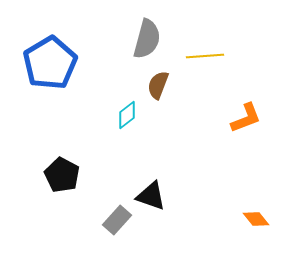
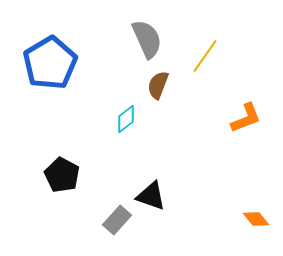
gray semicircle: rotated 39 degrees counterclockwise
yellow line: rotated 51 degrees counterclockwise
cyan diamond: moved 1 px left, 4 px down
